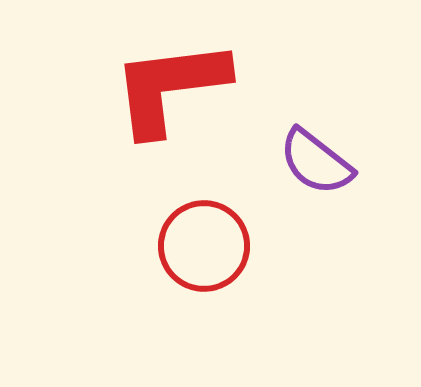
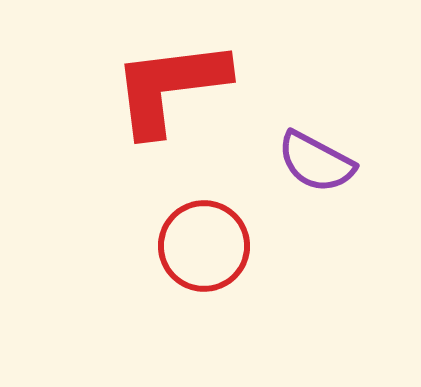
purple semicircle: rotated 10 degrees counterclockwise
